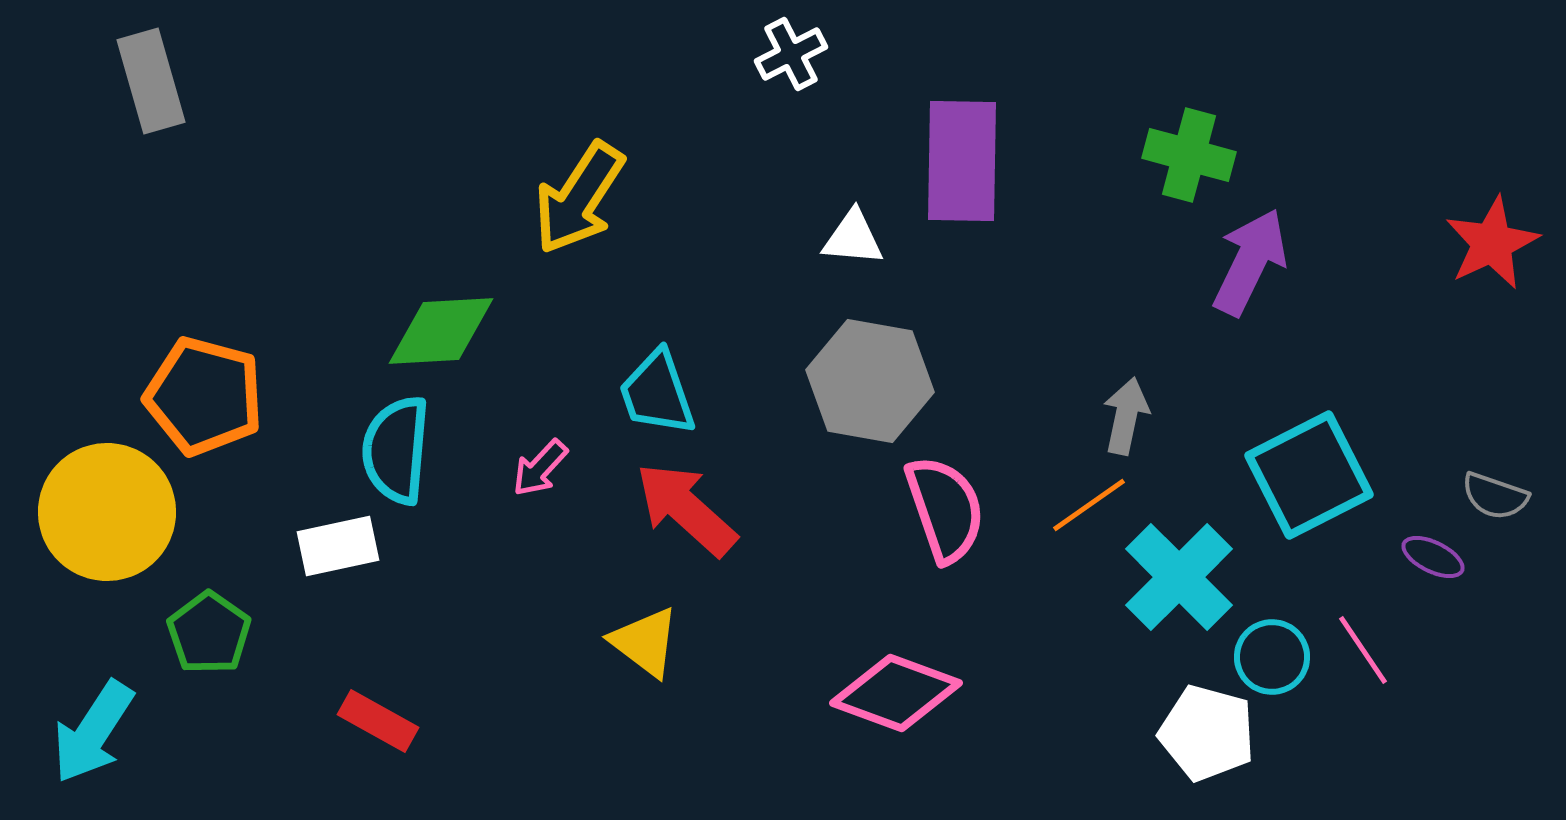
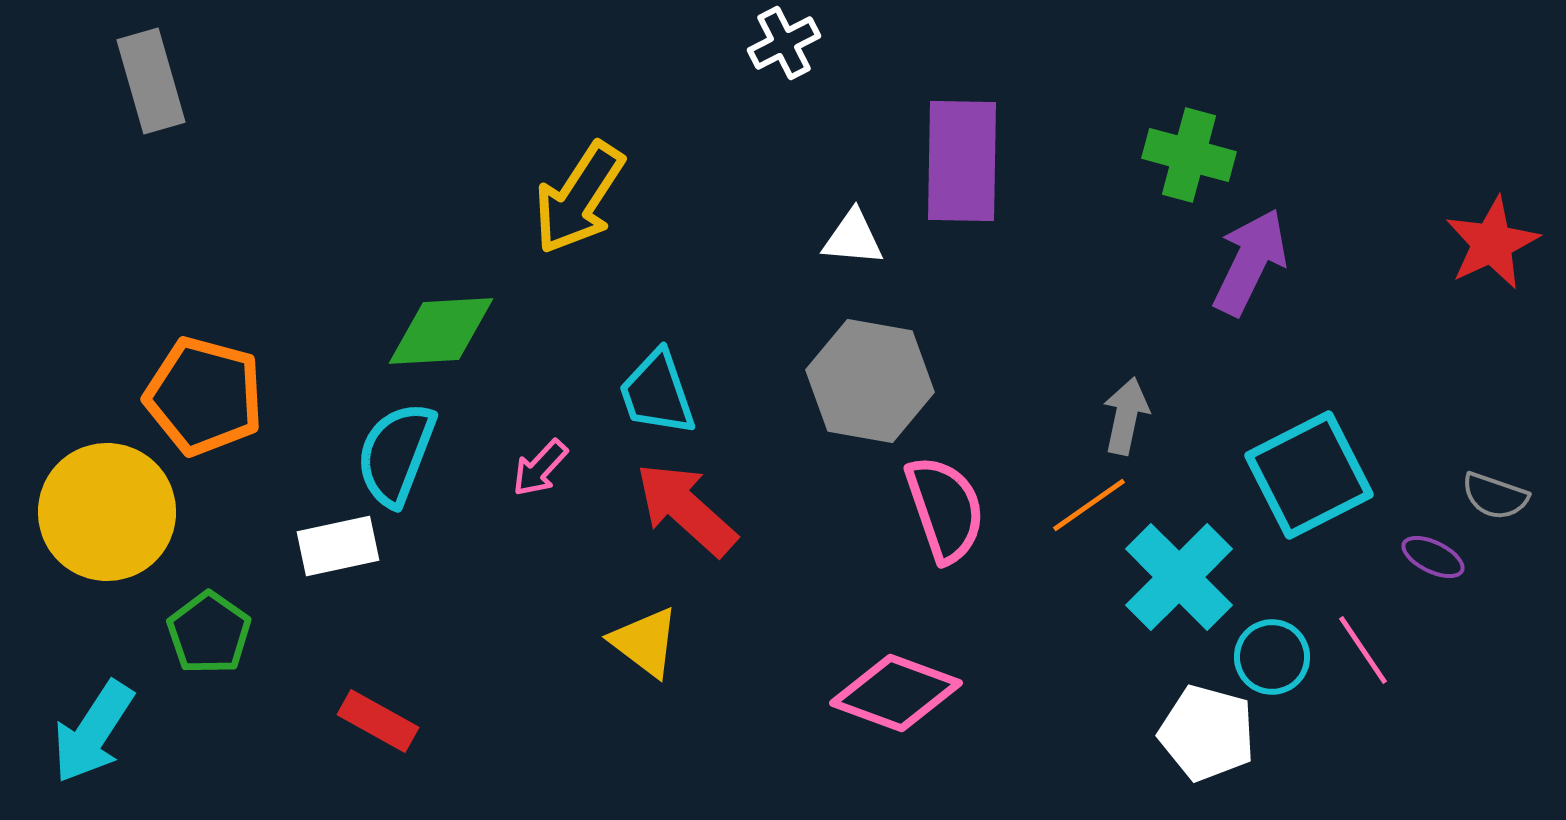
white cross: moved 7 px left, 11 px up
cyan semicircle: moved 4 px down; rotated 16 degrees clockwise
